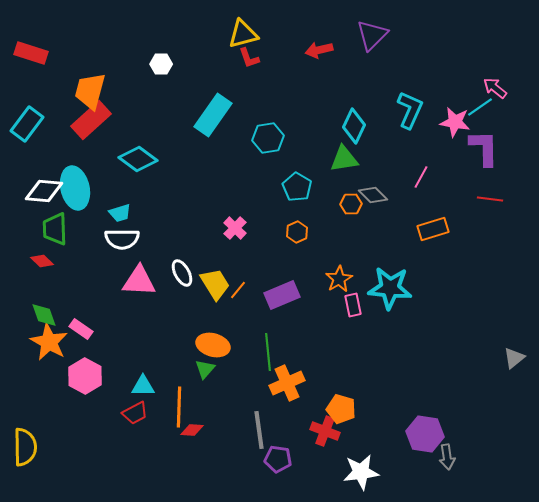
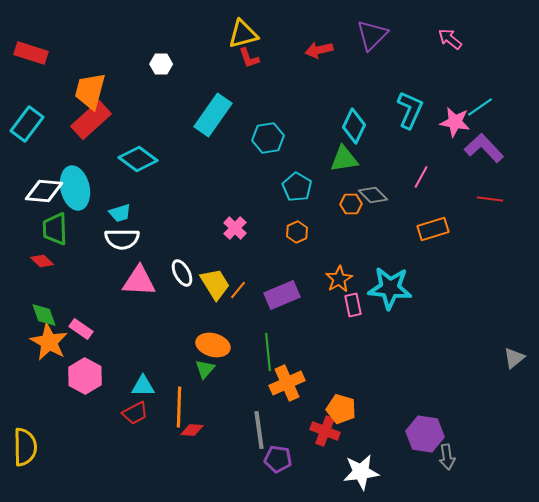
pink arrow at (495, 88): moved 45 px left, 49 px up
purple L-shape at (484, 148): rotated 42 degrees counterclockwise
